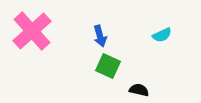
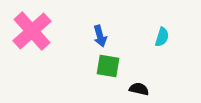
cyan semicircle: moved 2 px down; rotated 48 degrees counterclockwise
green square: rotated 15 degrees counterclockwise
black semicircle: moved 1 px up
